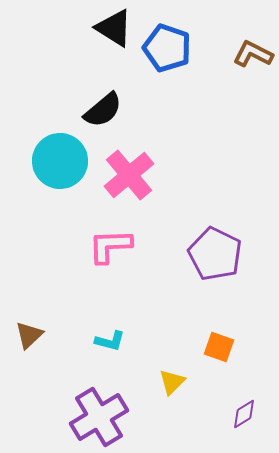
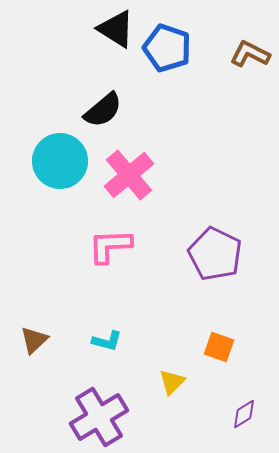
black triangle: moved 2 px right, 1 px down
brown L-shape: moved 3 px left
brown triangle: moved 5 px right, 5 px down
cyan L-shape: moved 3 px left
